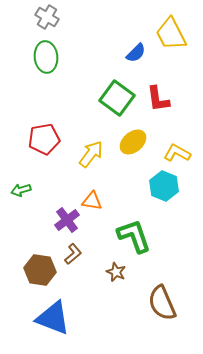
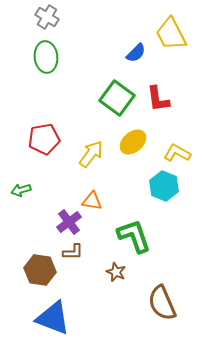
purple cross: moved 2 px right, 2 px down
brown L-shape: moved 2 px up; rotated 40 degrees clockwise
